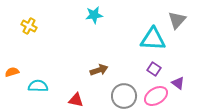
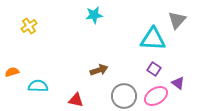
yellow cross: rotated 28 degrees clockwise
